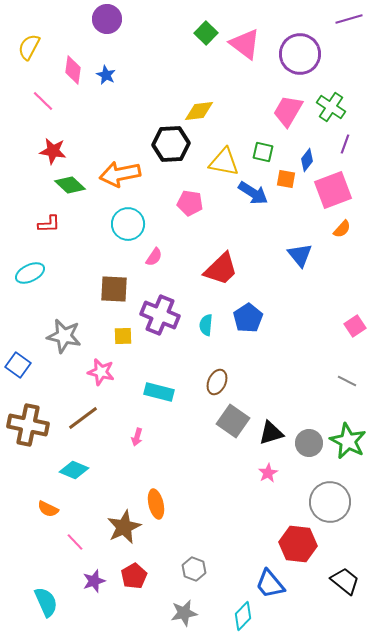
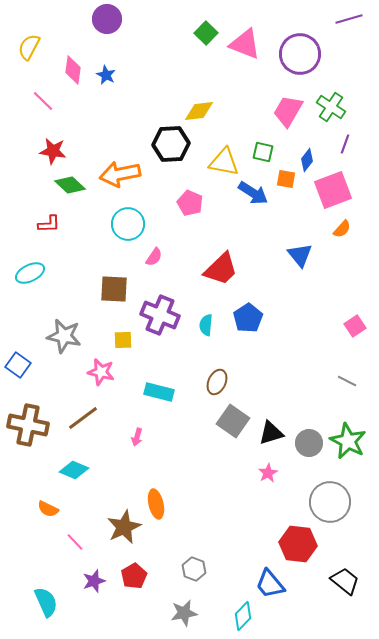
pink triangle at (245, 44): rotated 16 degrees counterclockwise
pink pentagon at (190, 203): rotated 15 degrees clockwise
yellow square at (123, 336): moved 4 px down
